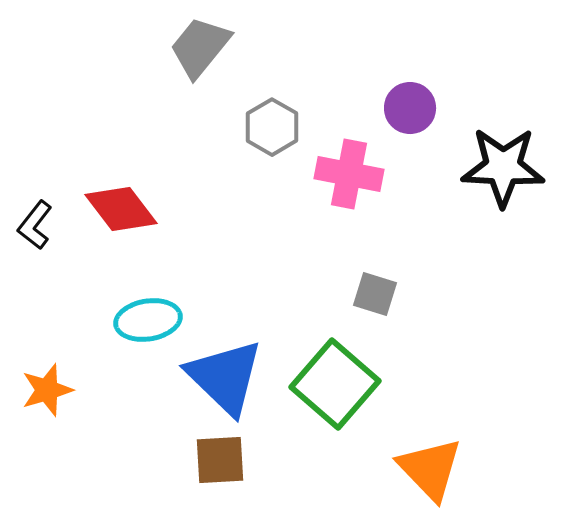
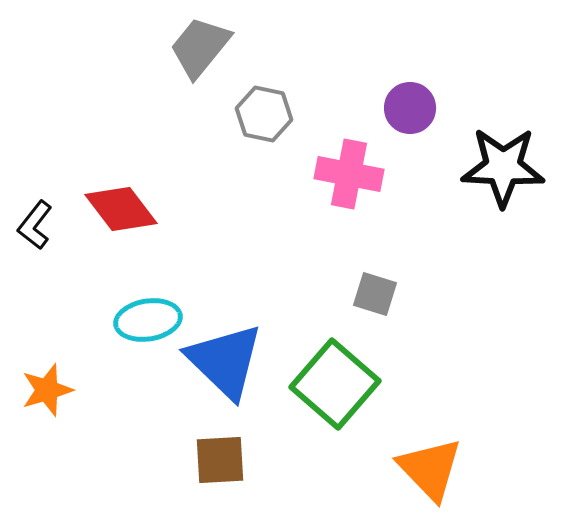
gray hexagon: moved 8 px left, 13 px up; rotated 18 degrees counterclockwise
blue triangle: moved 16 px up
